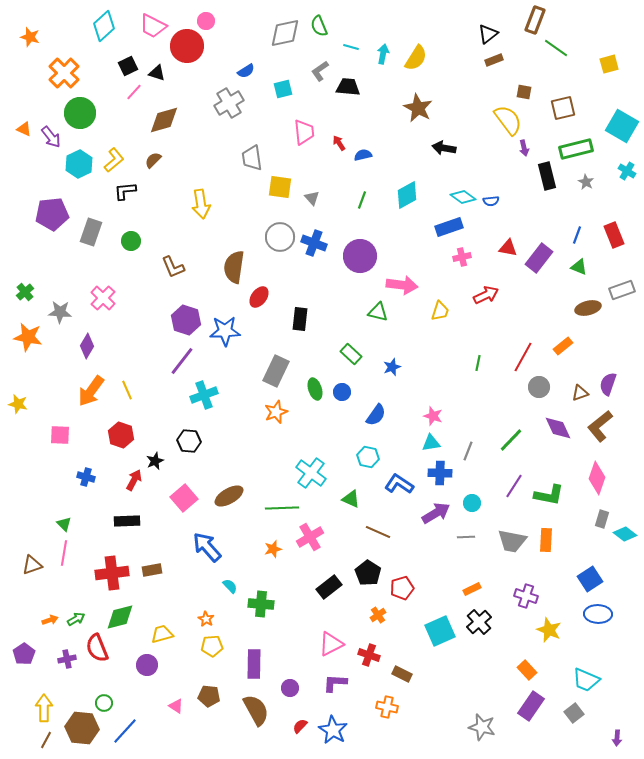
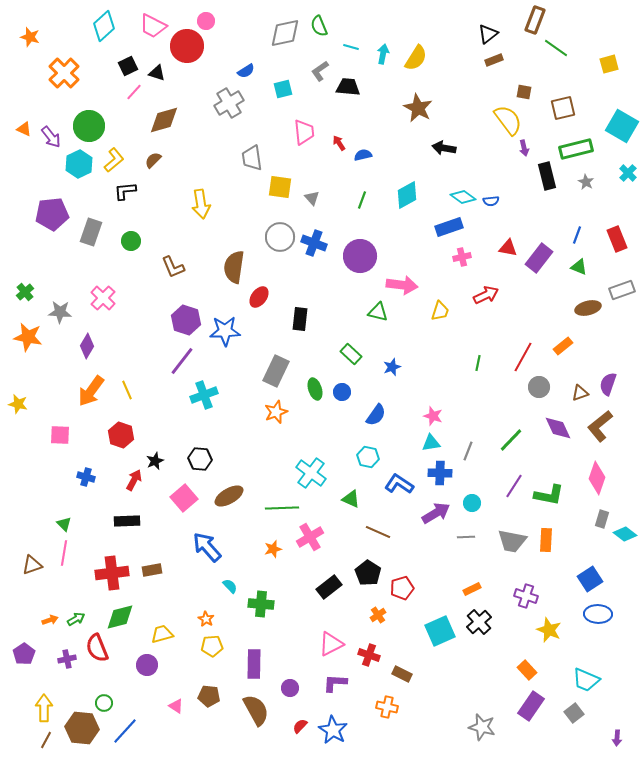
green circle at (80, 113): moved 9 px right, 13 px down
cyan cross at (627, 171): moved 1 px right, 2 px down; rotated 12 degrees clockwise
red rectangle at (614, 235): moved 3 px right, 4 px down
black hexagon at (189, 441): moved 11 px right, 18 px down
